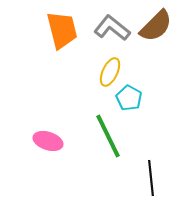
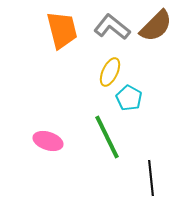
gray L-shape: moved 1 px up
green line: moved 1 px left, 1 px down
